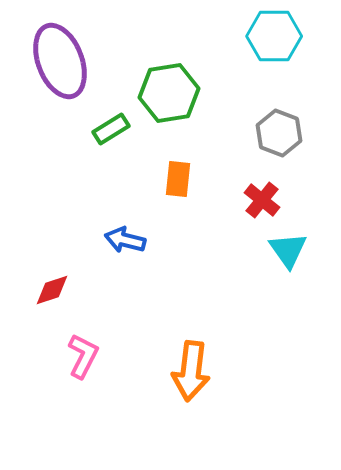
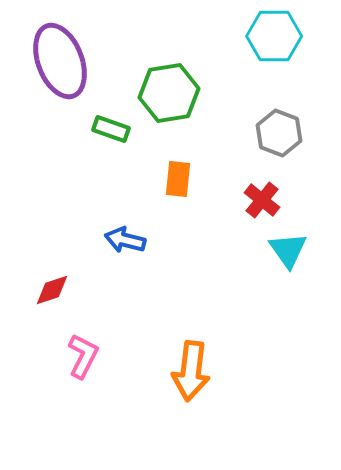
green rectangle: rotated 51 degrees clockwise
